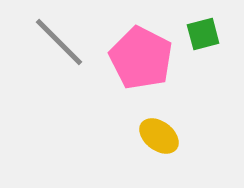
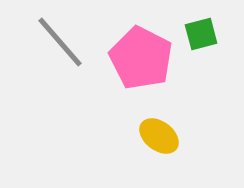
green square: moved 2 px left
gray line: moved 1 px right; rotated 4 degrees clockwise
